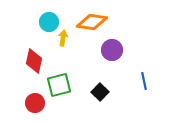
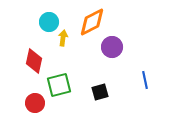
orange diamond: rotated 36 degrees counterclockwise
purple circle: moved 3 px up
blue line: moved 1 px right, 1 px up
black square: rotated 30 degrees clockwise
